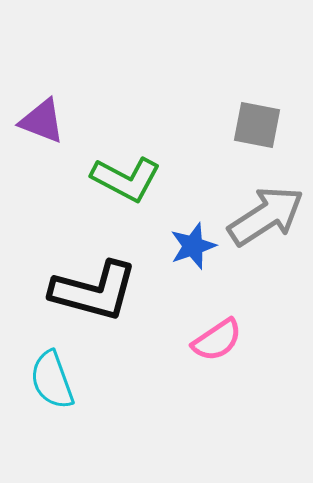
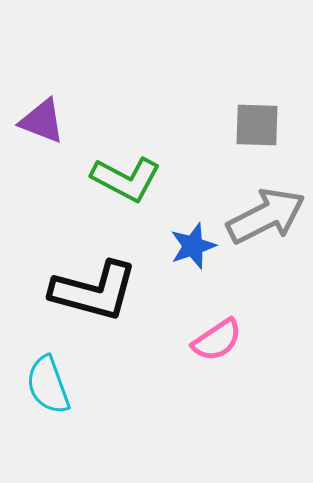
gray square: rotated 9 degrees counterclockwise
gray arrow: rotated 6 degrees clockwise
cyan semicircle: moved 4 px left, 5 px down
